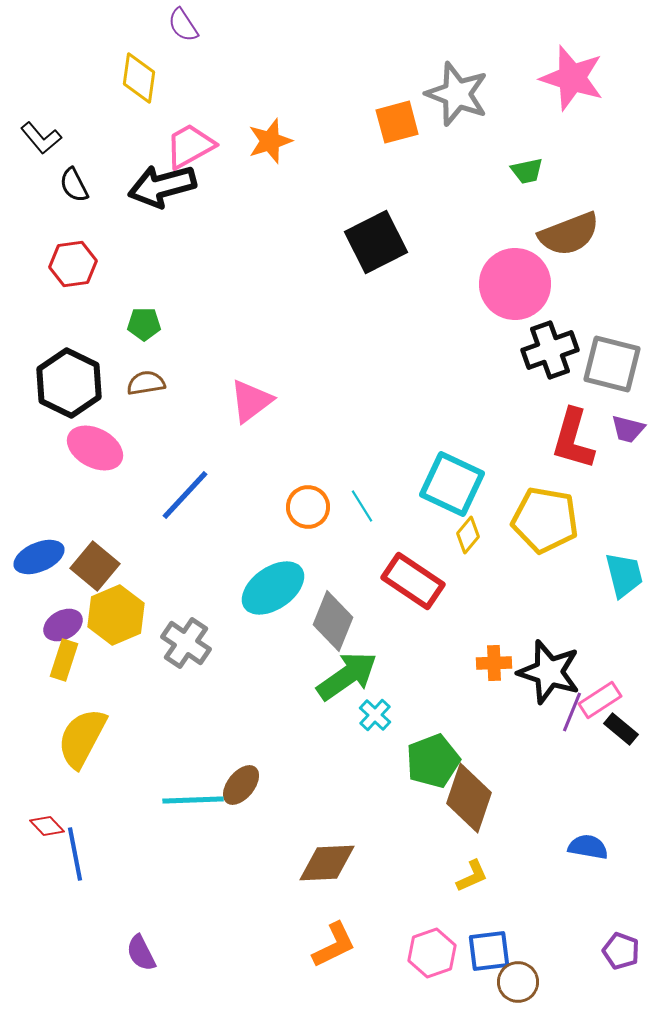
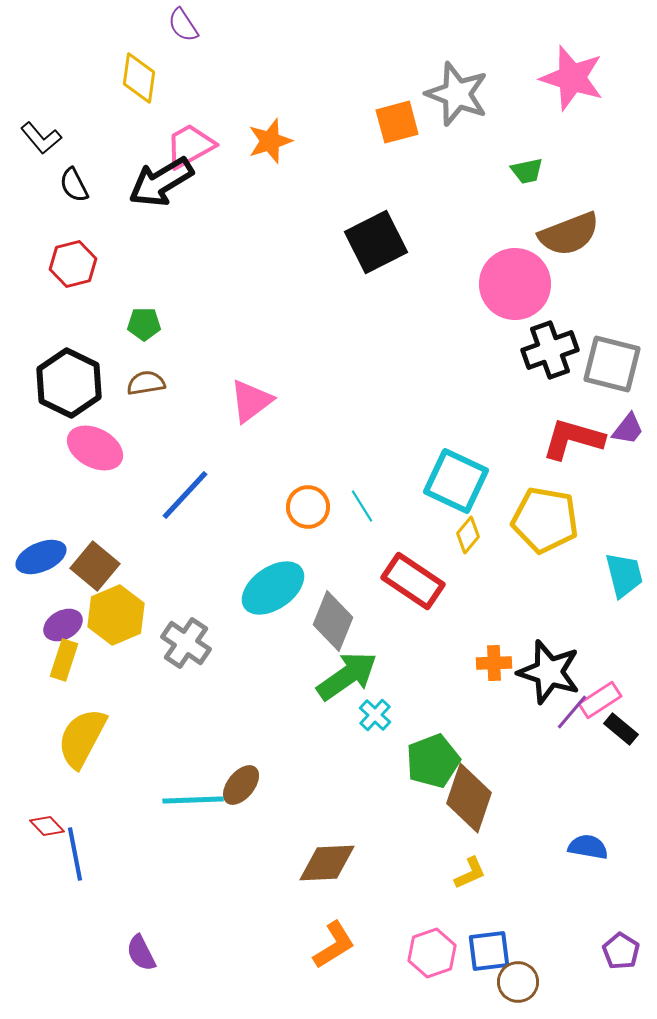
black arrow at (162, 186): moved 1 px left, 4 px up; rotated 16 degrees counterclockwise
red hexagon at (73, 264): rotated 6 degrees counterclockwise
purple trapezoid at (628, 429): rotated 66 degrees counterclockwise
red L-shape at (573, 439): rotated 90 degrees clockwise
cyan square at (452, 484): moved 4 px right, 3 px up
blue ellipse at (39, 557): moved 2 px right
purple line at (572, 712): rotated 18 degrees clockwise
yellow L-shape at (472, 876): moved 2 px left, 3 px up
orange L-shape at (334, 945): rotated 6 degrees counterclockwise
purple pentagon at (621, 951): rotated 12 degrees clockwise
